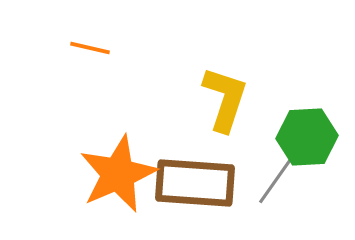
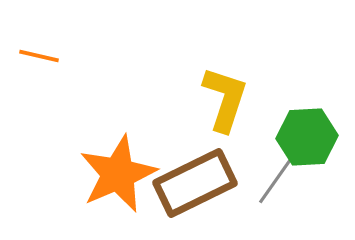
orange line: moved 51 px left, 8 px down
brown rectangle: rotated 30 degrees counterclockwise
